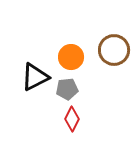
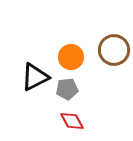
red diamond: moved 2 px down; rotated 55 degrees counterclockwise
